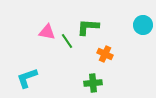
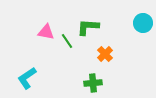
cyan circle: moved 2 px up
pink triangle: moved 1 px left
orange cross: rotated 21 degrees clockwise
cyan L-shape: rotated 15 degrees counterclockwise
